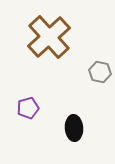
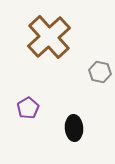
purple pentagon: rotated 15 degrees counterclockwise
